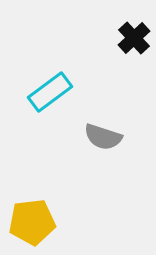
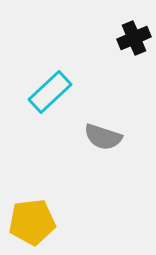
black cross: rotated 20 degrees clockwise
cyan rectangle: rotated 6 degrees counterclockwise
